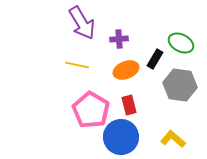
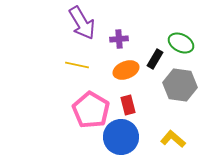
red rectangle: moved 1 px left
